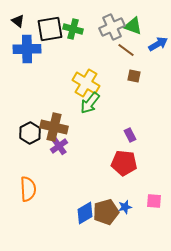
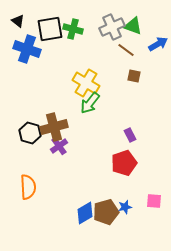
blue cross: rotated 20 degrees clockwise
brown cross: rotated 28 degrees counterclockwise
black hexagon: rotated 15 degrees counterclockwise
red pentagon: rotated 25 degrees counterclockwise
orange semicircle: moved 2 px up
